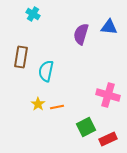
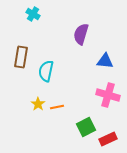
blue triangle: moved 4 px left, 34 px down
